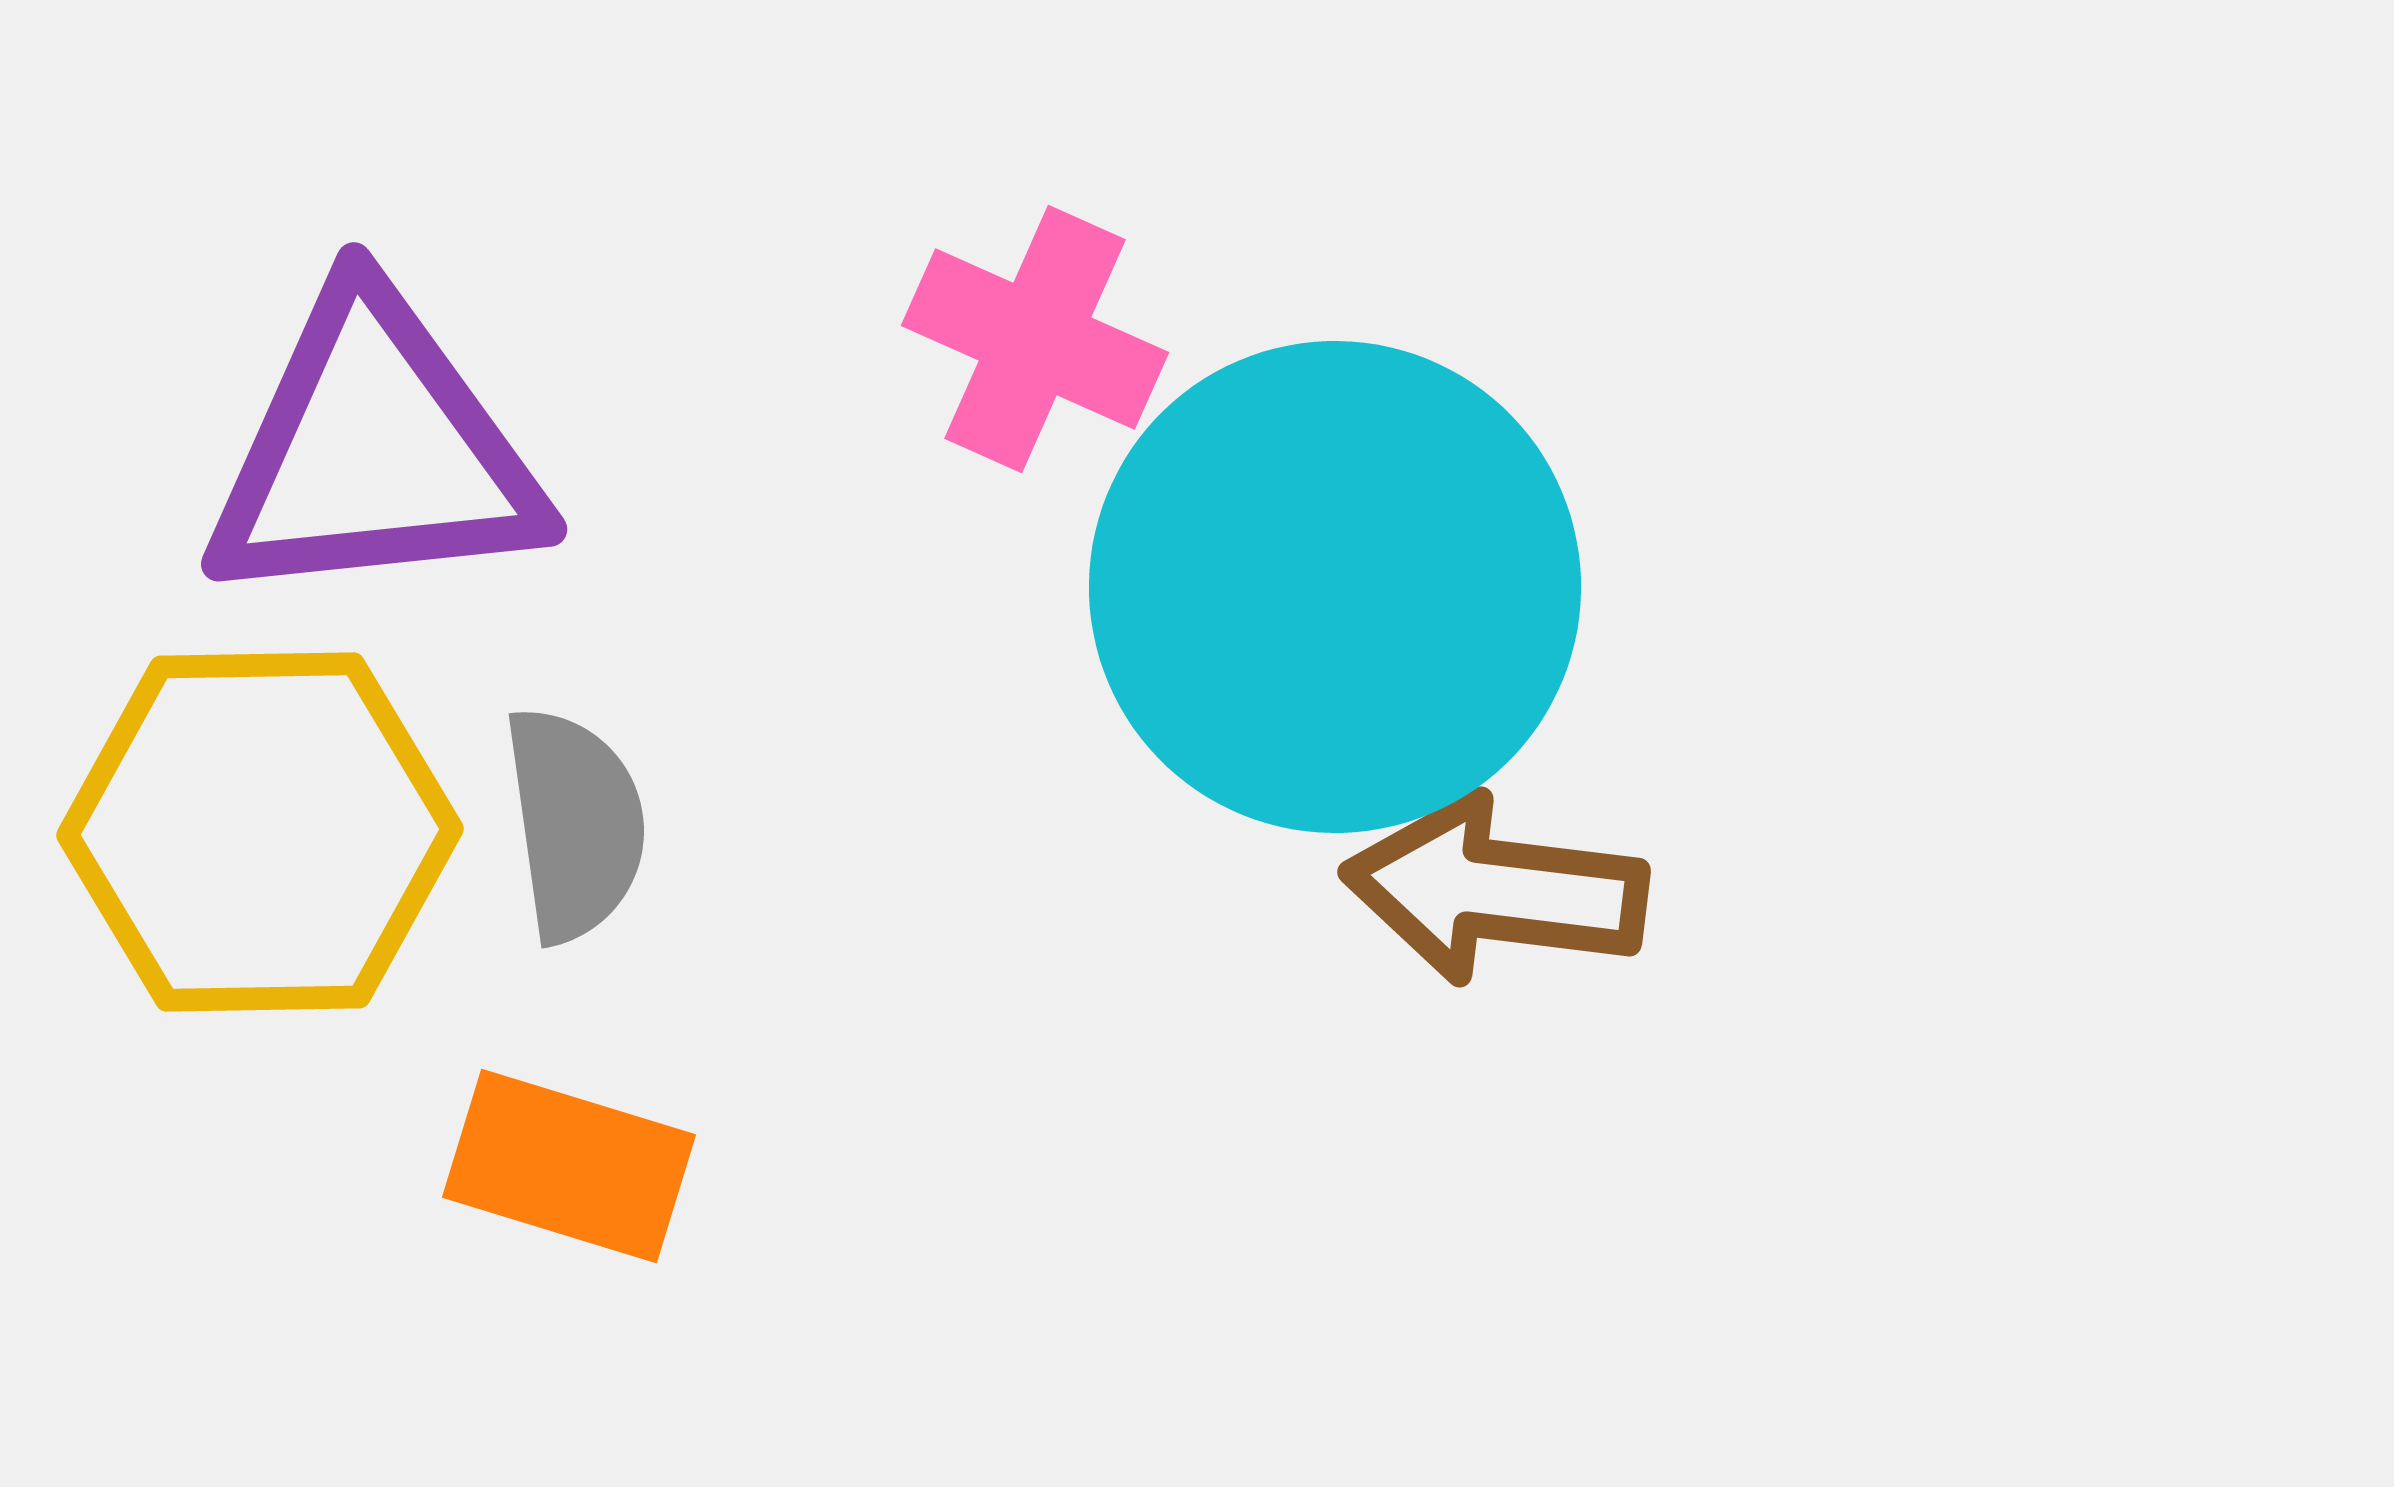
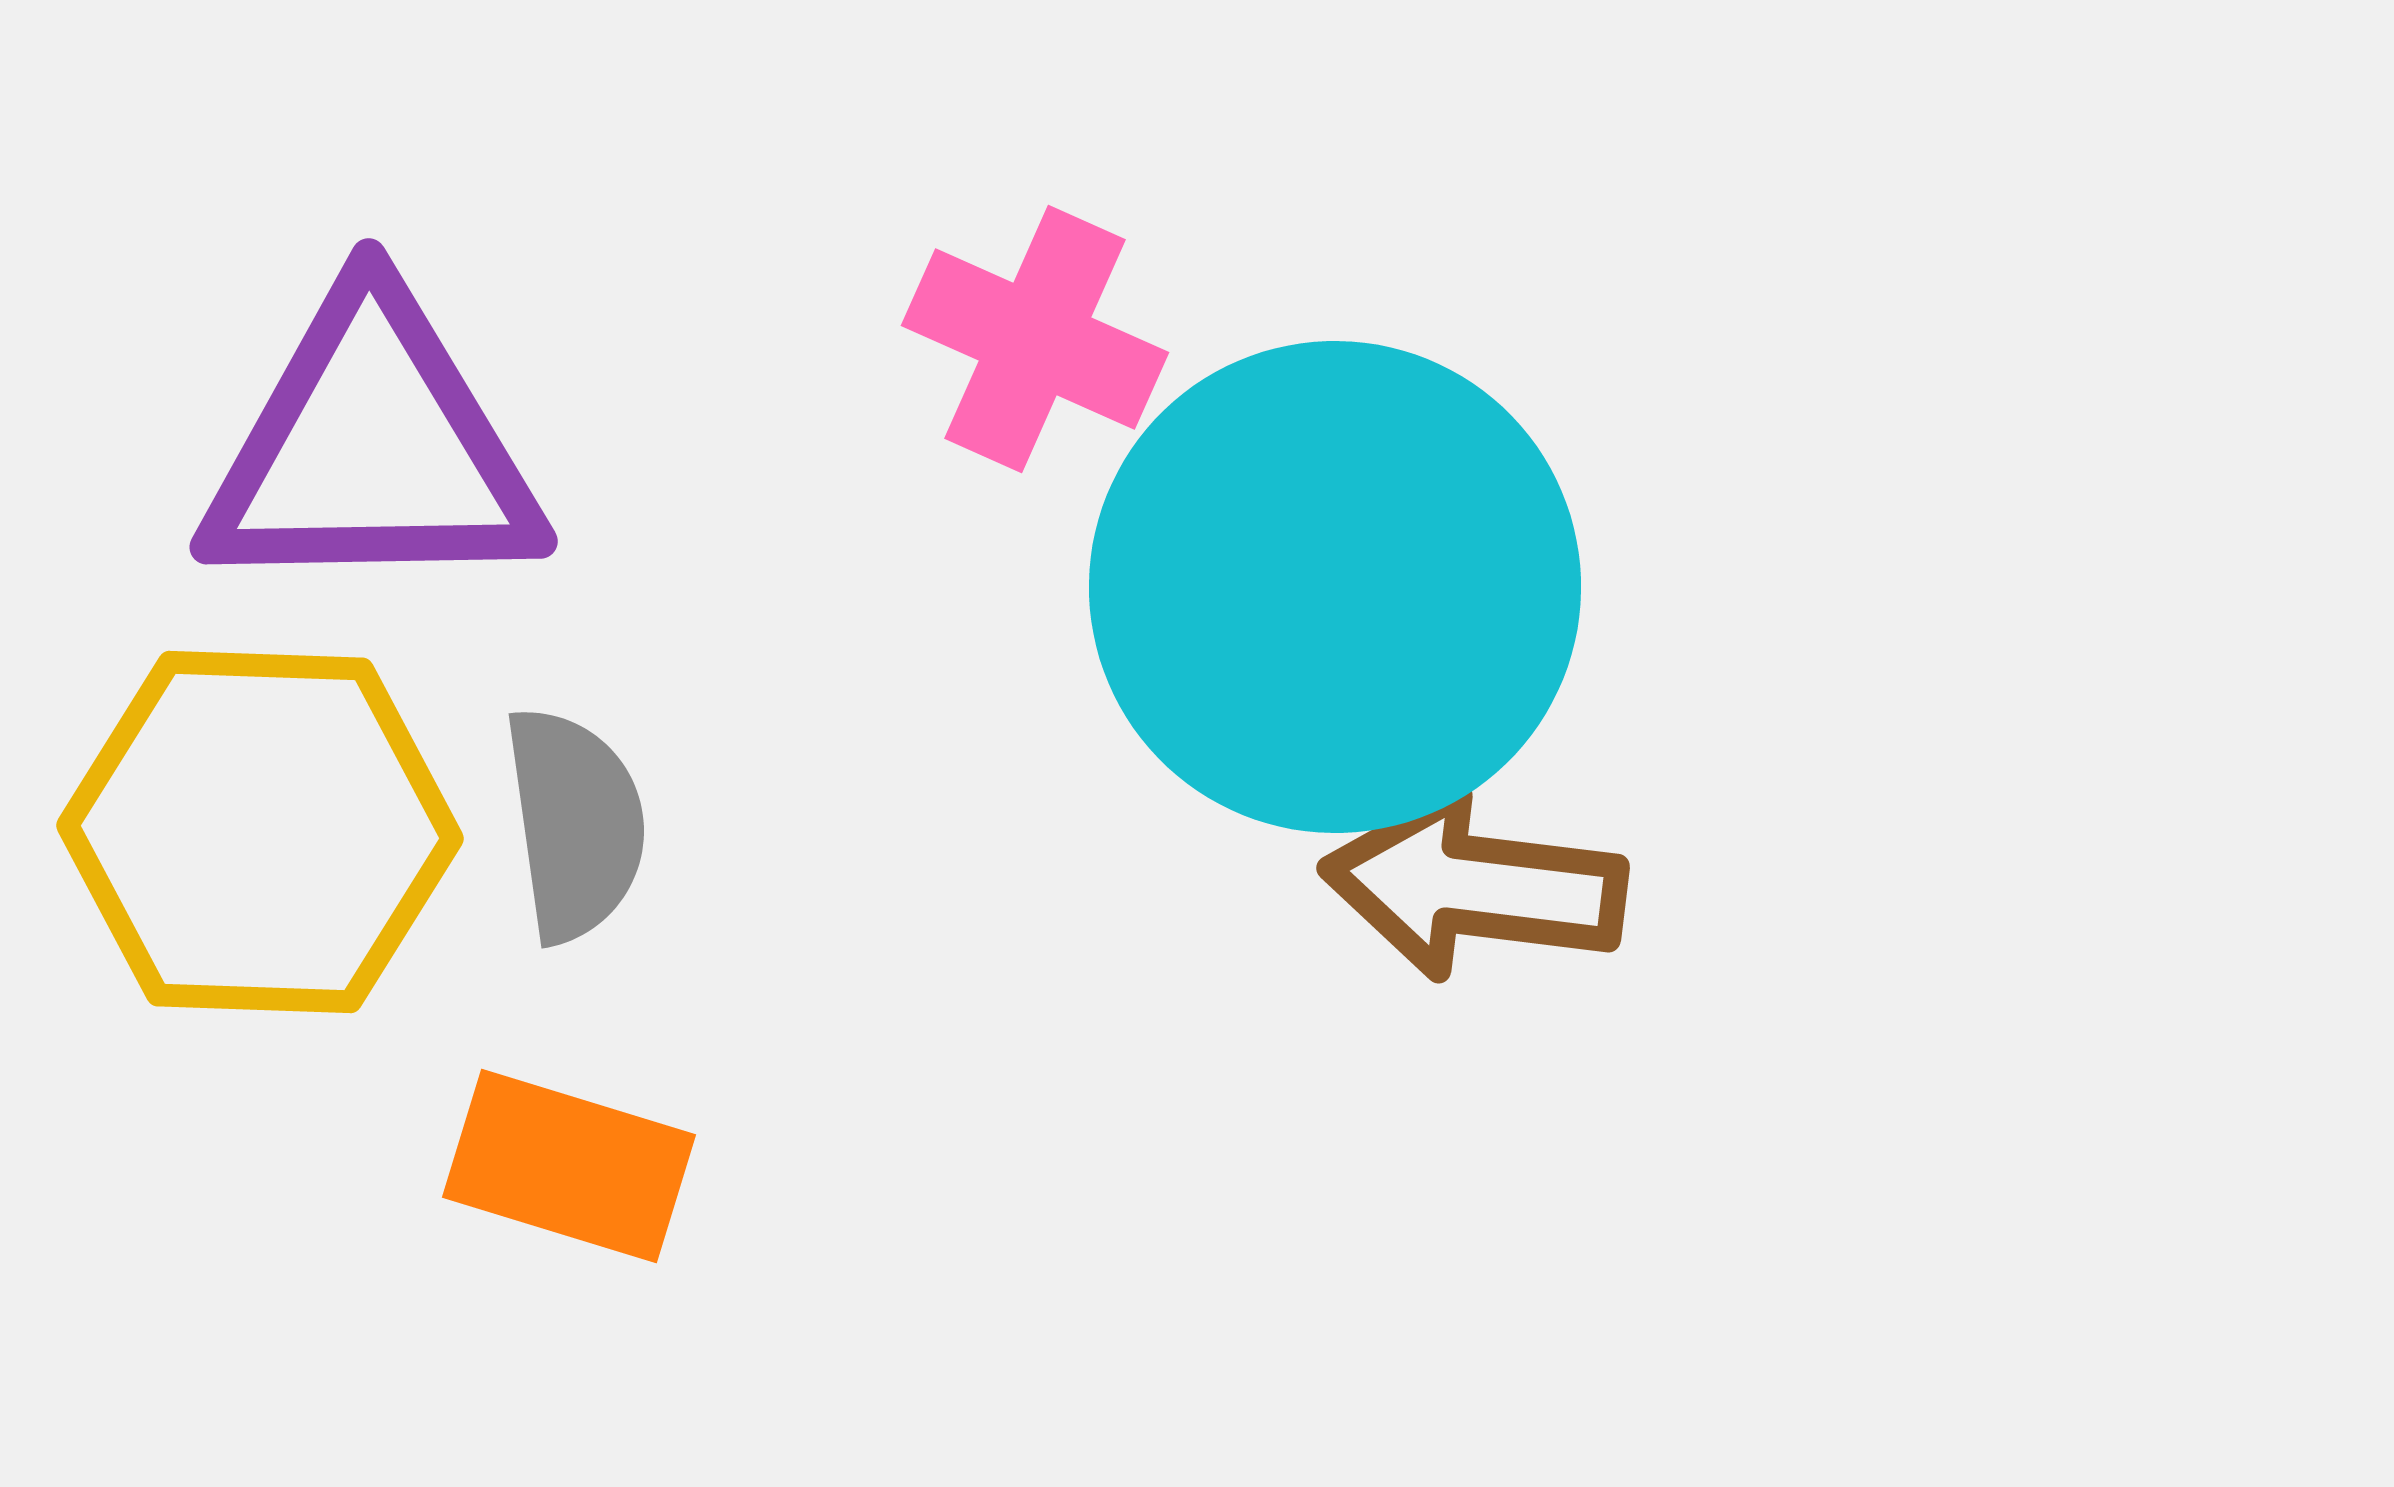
purple triangle: moved 2 px left, 3 px up; rotated 5 degrees clockwise
yellow hexagon: rotated 3 degrees clockwise
brown arrow: moved 21 px left, 4 px up
